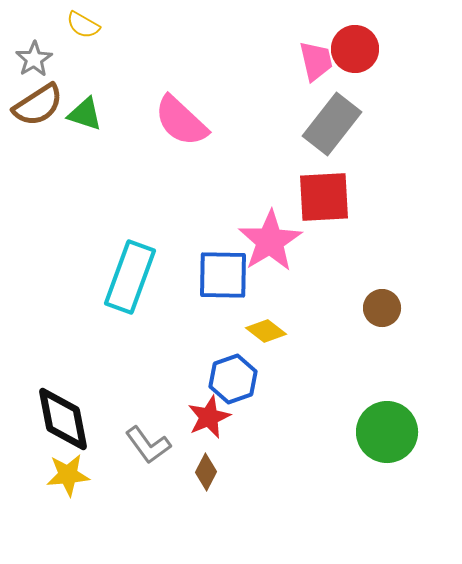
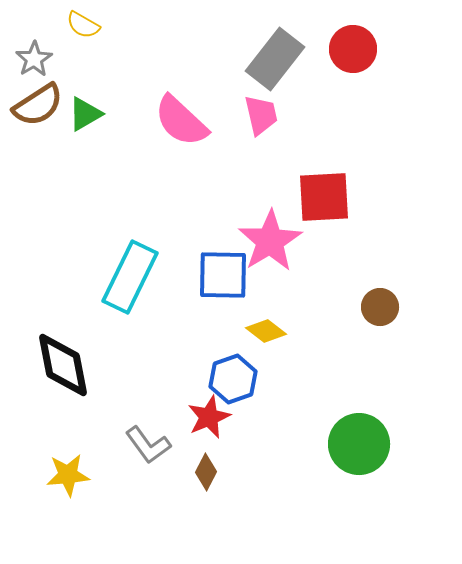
red circle: moved 2 px left
pink trapezoid: moved 55 px left, 54 px down
green triangle: rotated 48 degrees counterclockwise
gray rectangle: moved 57 px left, 65 px up
cyan rectangle: rotated 6 degrees clockwise
brown circle: moved 2 px left, 1 px up
black diamond: moved 54 px up
green circle: moved 28 px left, 12 px down
